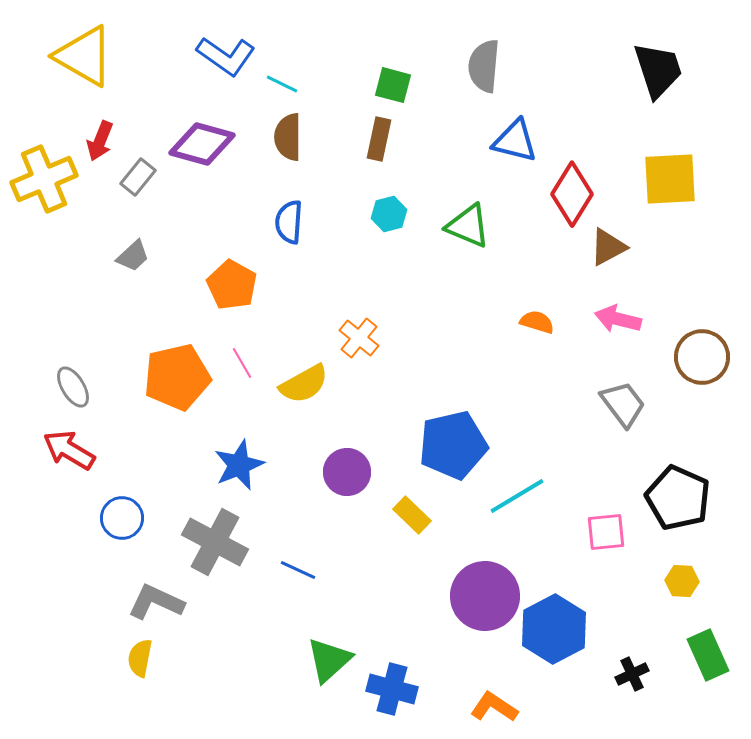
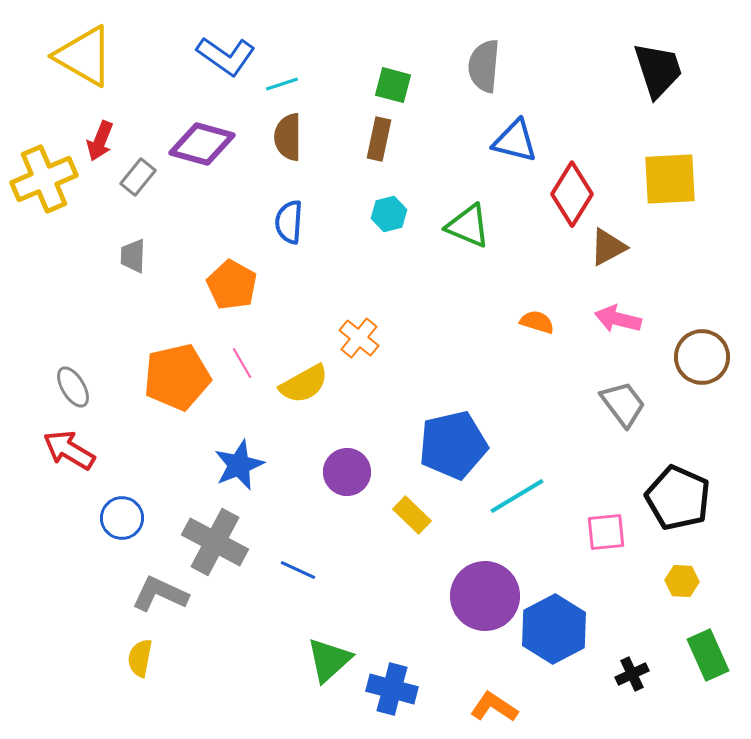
cyan line at (282, 84): rotated 44 degrees counterclockwise
gray trapezoid at (133, 256): rotated 135 degrees clockwise
gray L-shape at (156, 602): moved 4 px right, 8 px up
